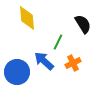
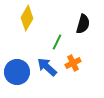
yellow diamond: rotated 35 degrees clockwise
black semicircle: rotated 48 degrees clockwise
green line: moved 1 px left
blue arrow: moved 3 px right, 6 px down
